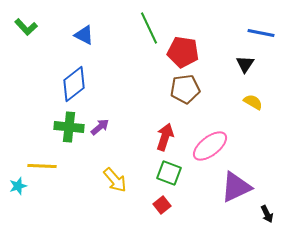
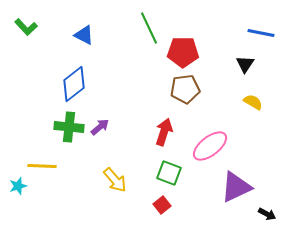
red pentagon: rotated 8 degrees counterclockwise
red arrow: moved 1 px left, 5 px up
black arrow: rotated 36 degrees counterclockwise
